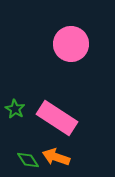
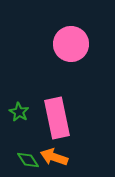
green star: moved 4 px right, 3 px down
pink rectangle: rotated 45 degrees clockwise
orange arrow: moved 2 px left
